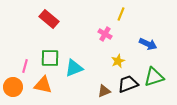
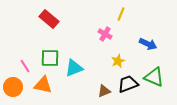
pink line: rotated 48 degrees counterclockwise
green triangle: rotated 40 degrees clockwise
